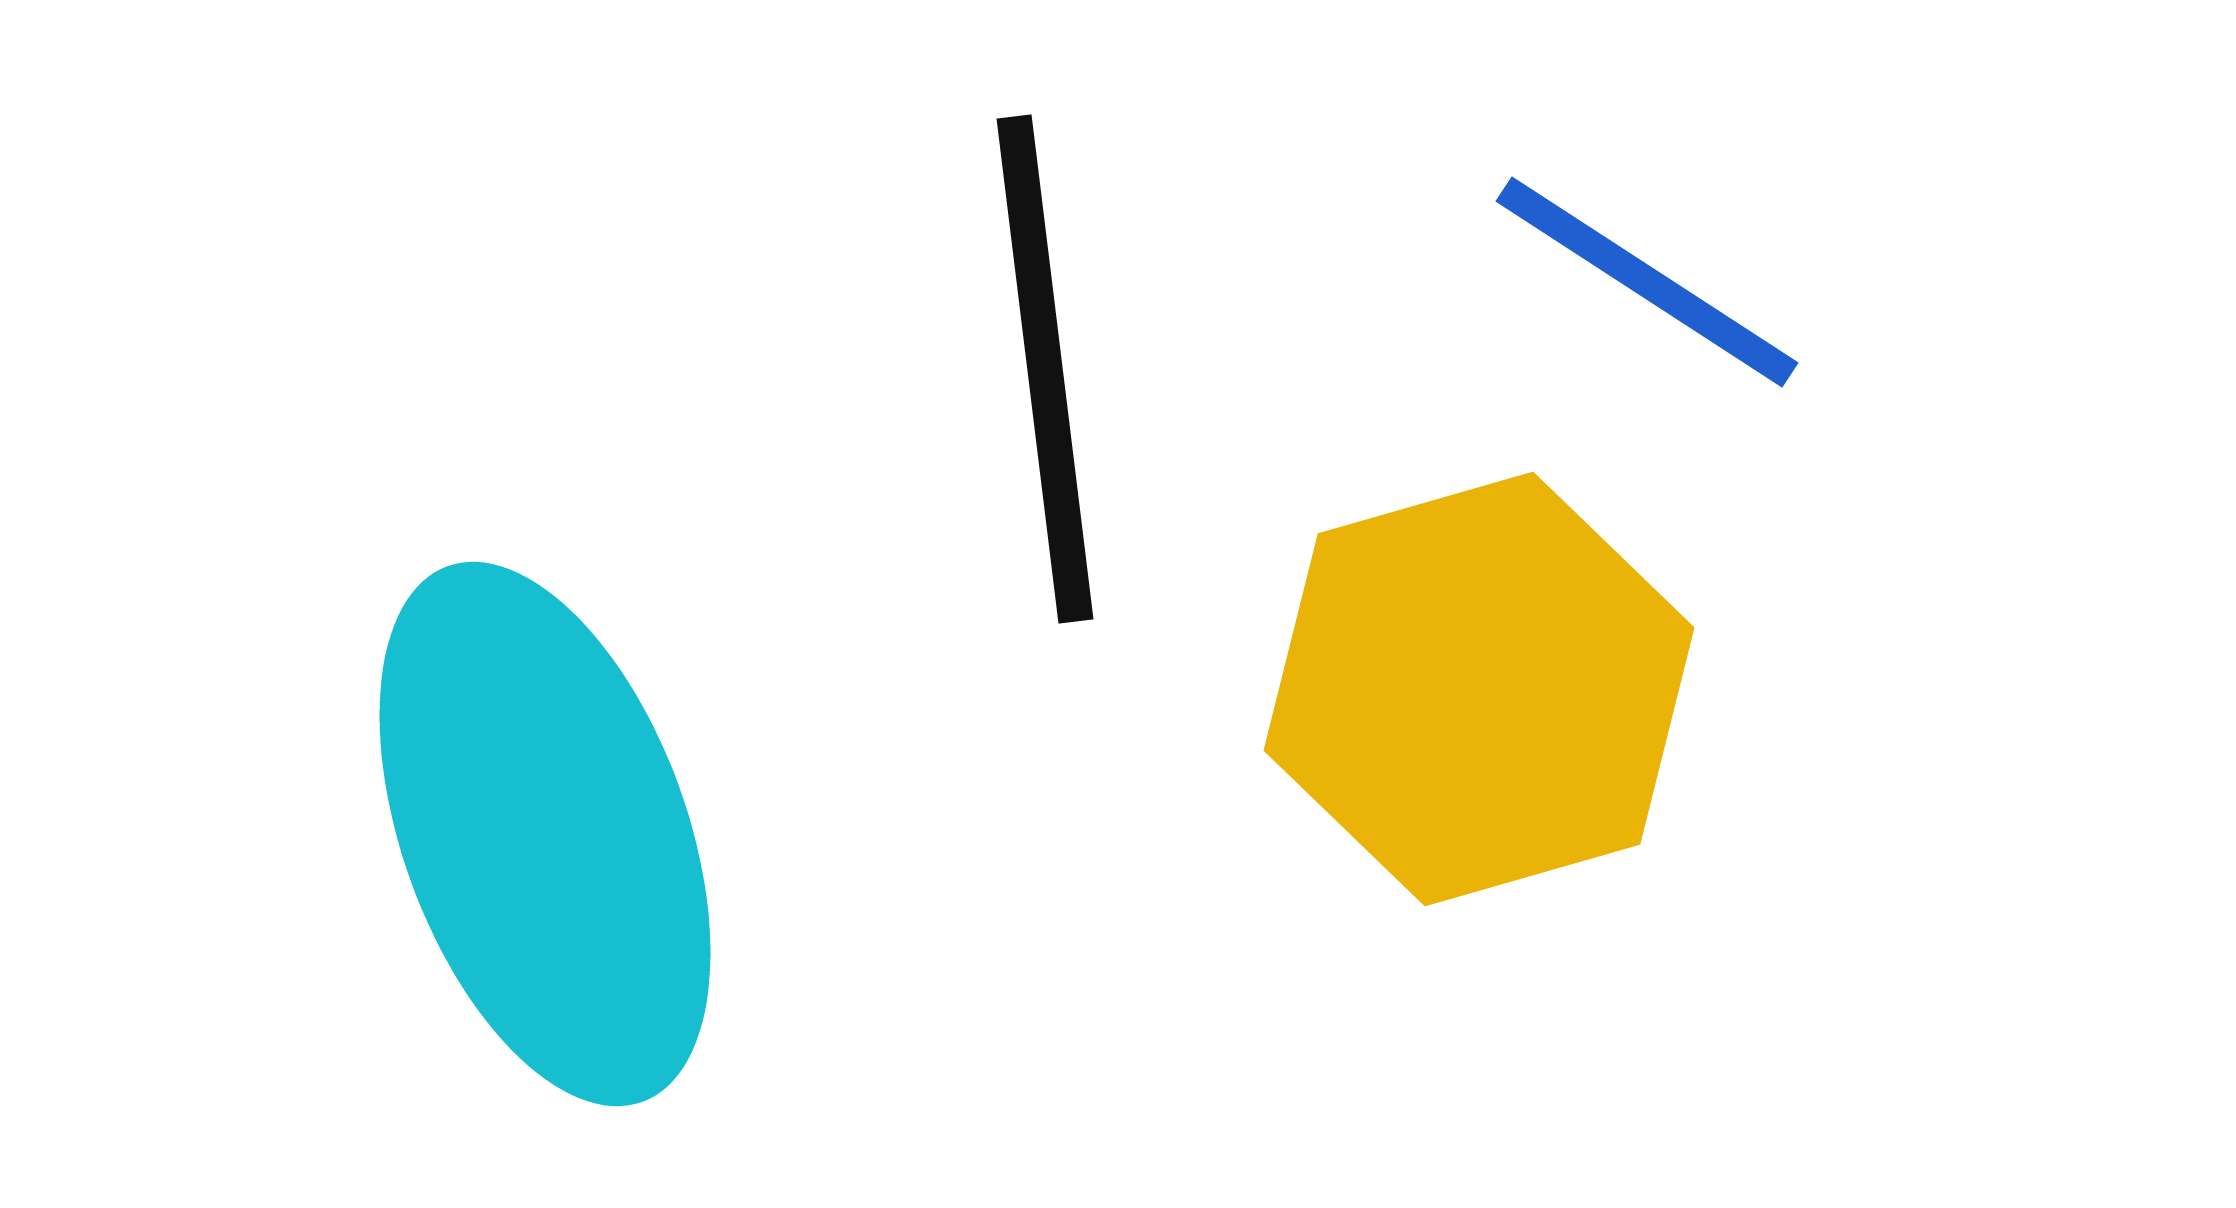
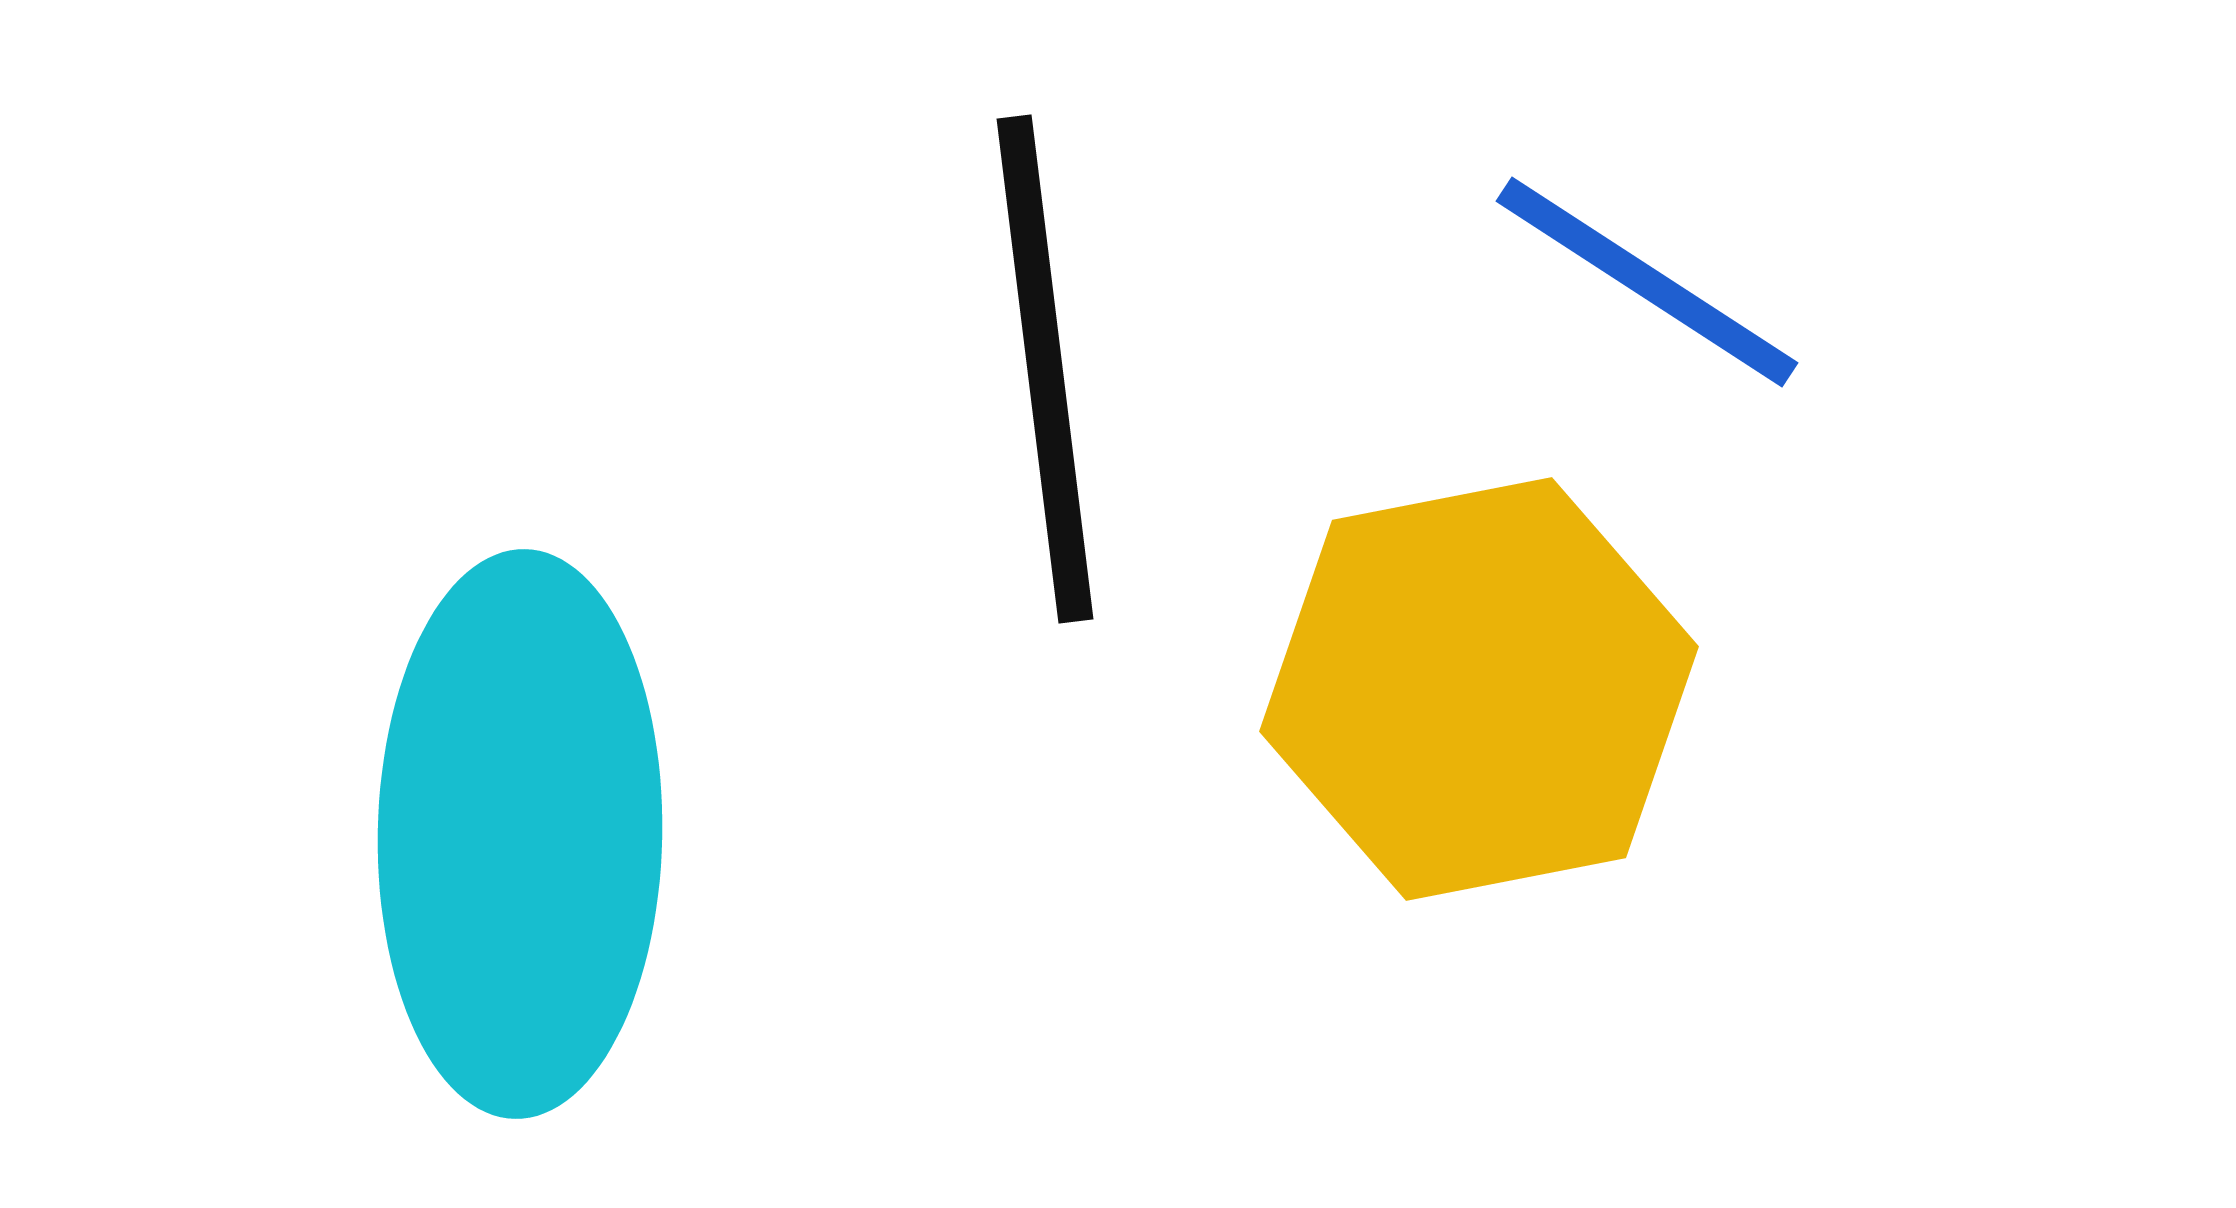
yellow hexagon: rotated 5 degrees clockwise
cyan ellipse: moved 25 px left; rotated 21 degrees clockwise
